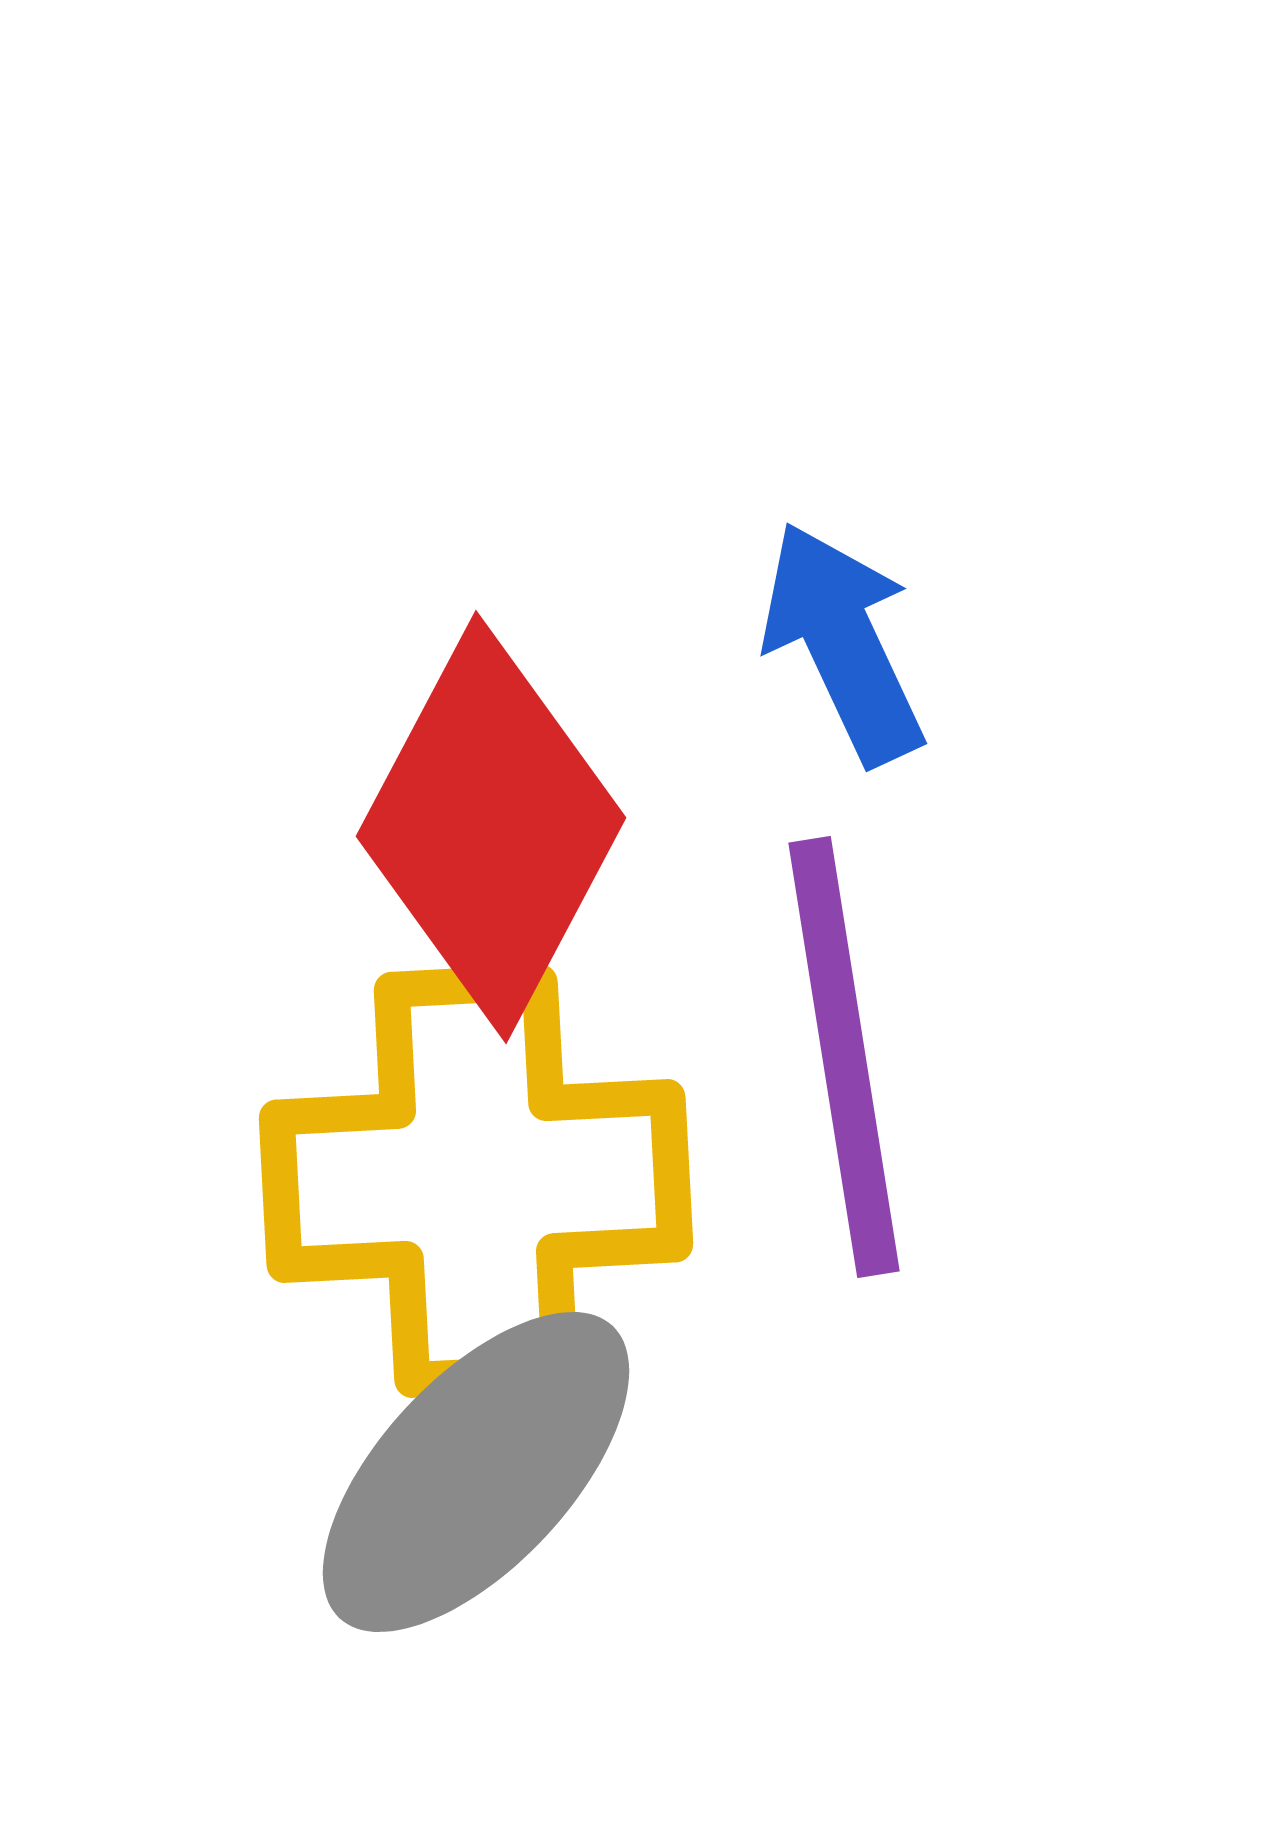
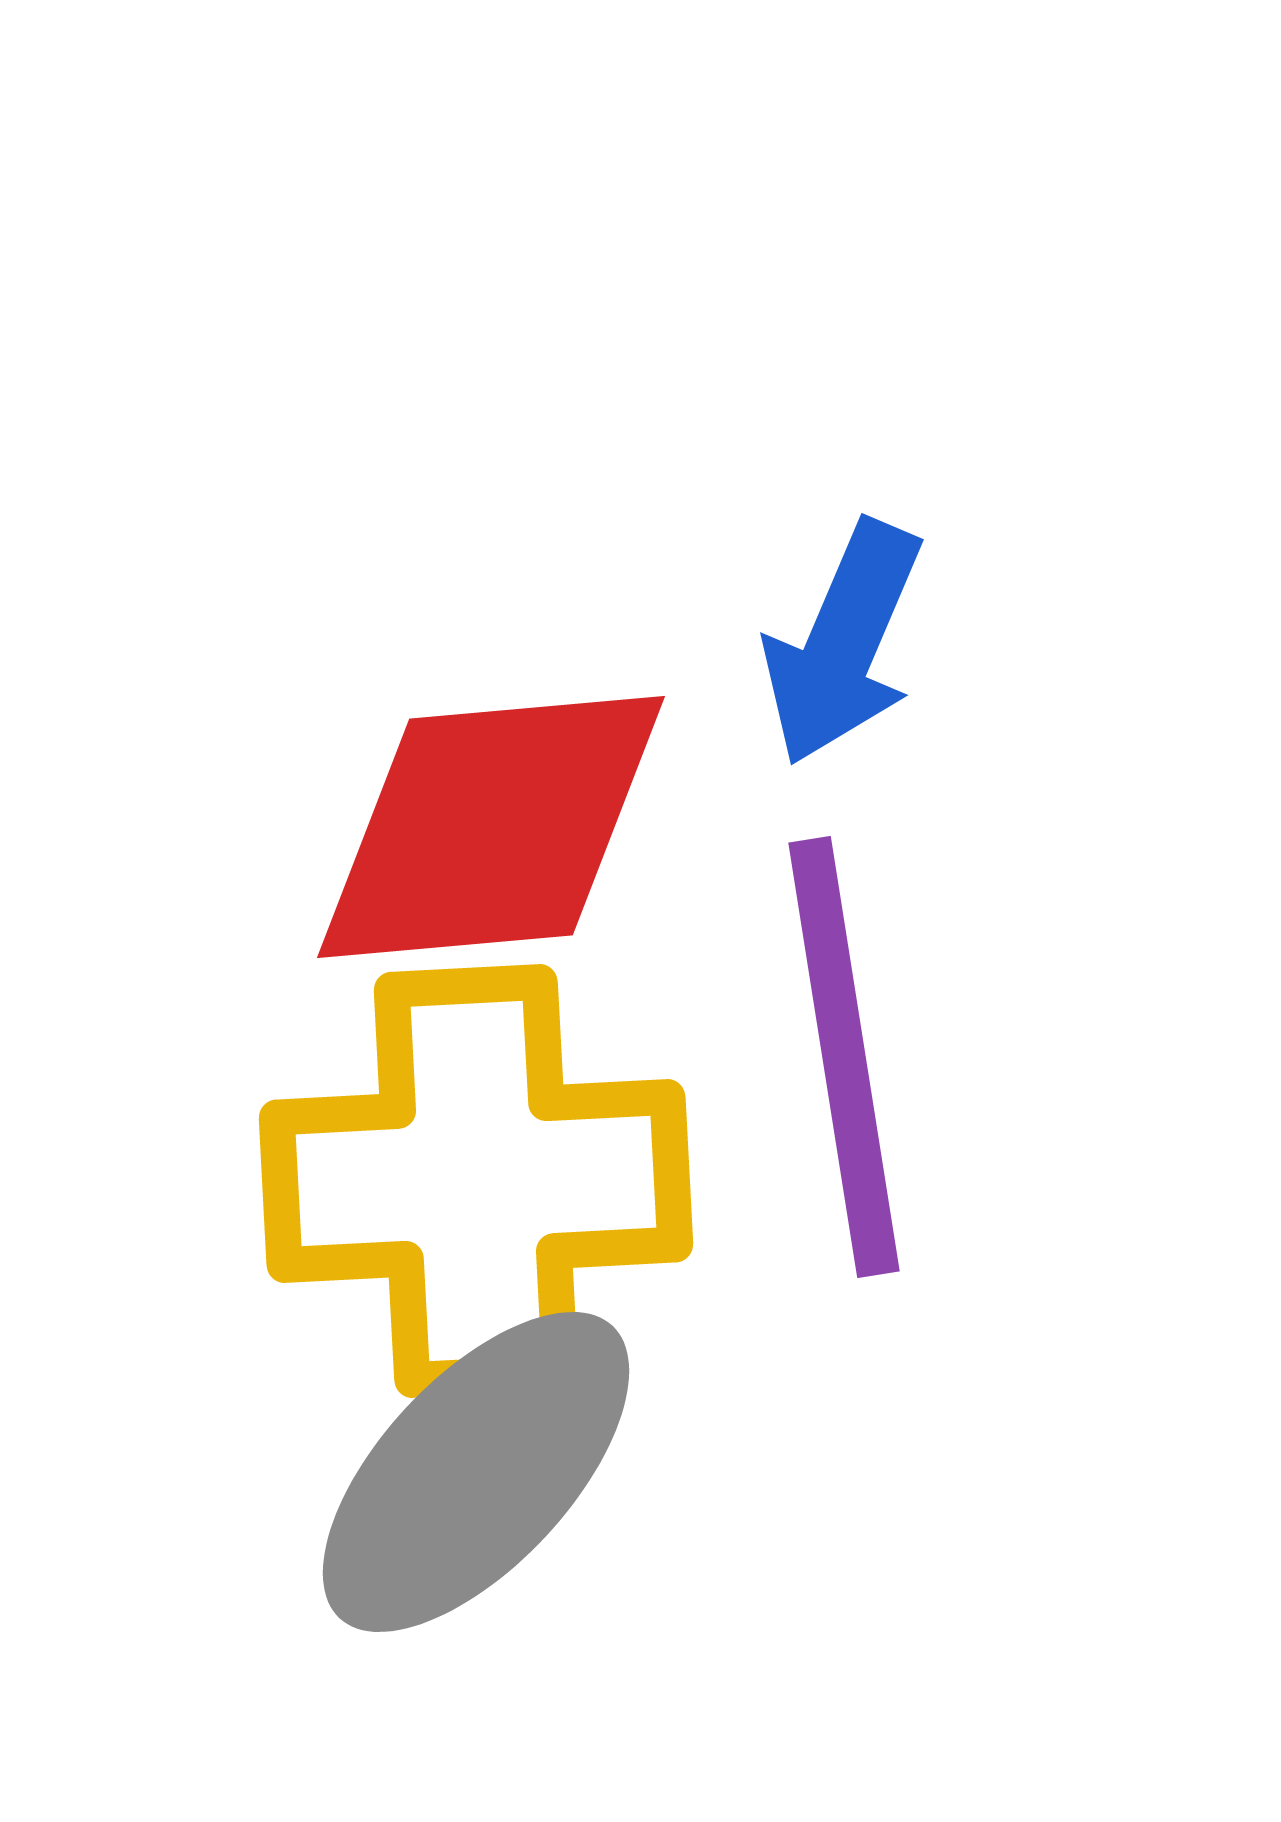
blue arrow: rotated 132 degrees counterclockwise
red diamond: rotated 57 degrees clockwise
